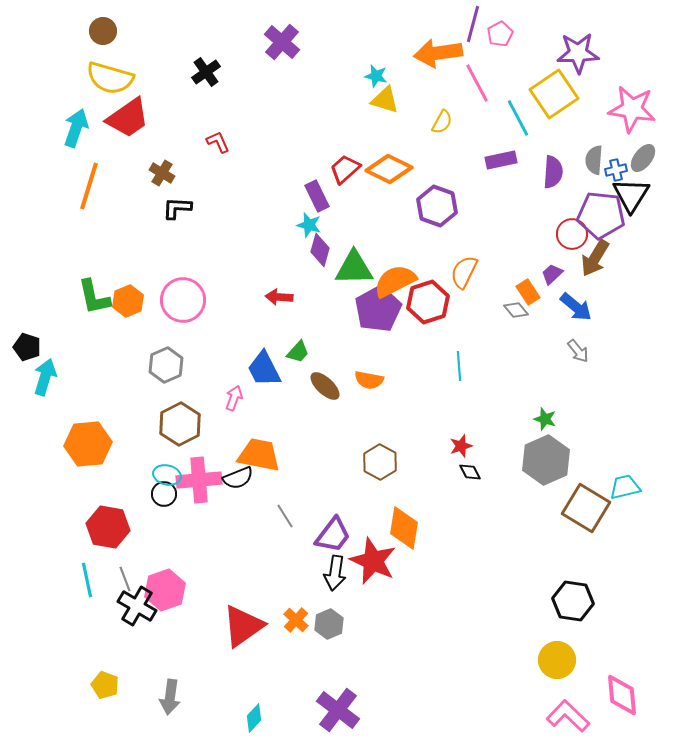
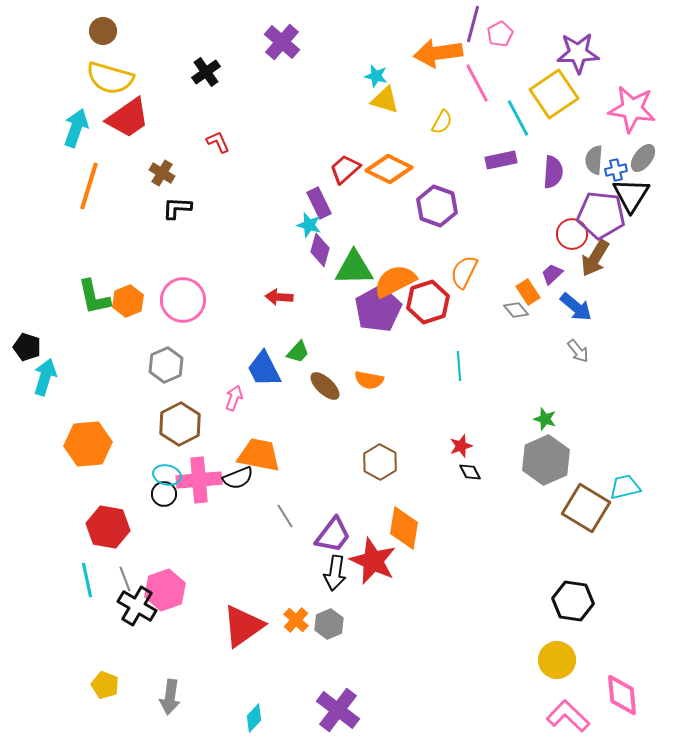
purple rectangle at (317, 196): moved 2 px right, 7 px down
